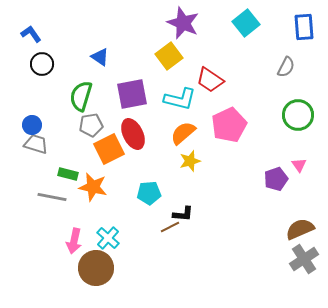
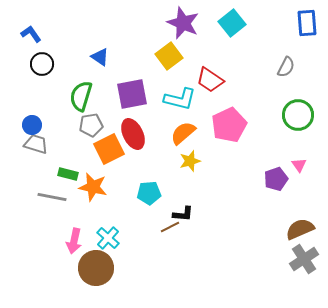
cyan square: moved 14 px left
blue rectangle: moved 3 px right, 4 px up
